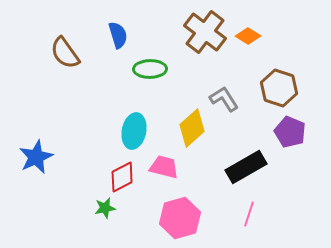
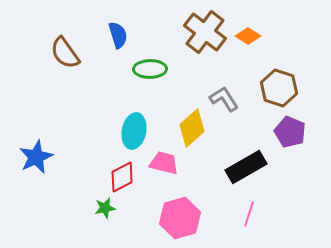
pink trapezoid: moved 4 px up
